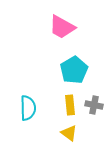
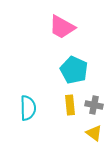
cyan pentagon: rotated 16 degrees counterclockwise
yellow triangle: moved 25 px right
